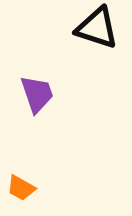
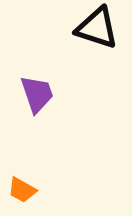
orange trapezoid: moved 1 px right, 2 px down
